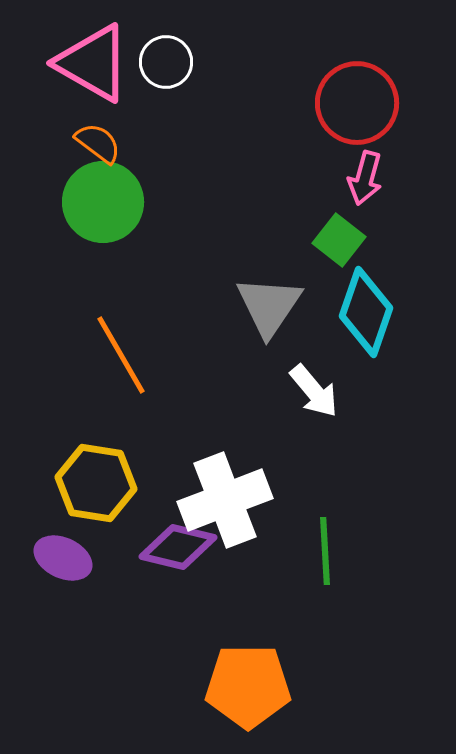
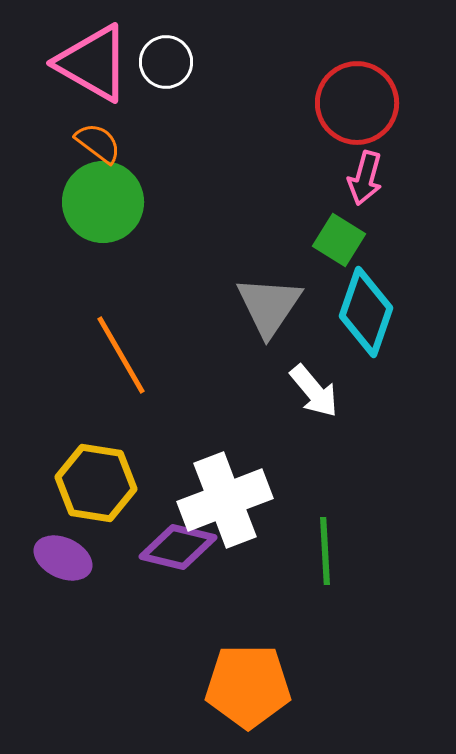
green square: rotated 6 degrees counterclockwise
